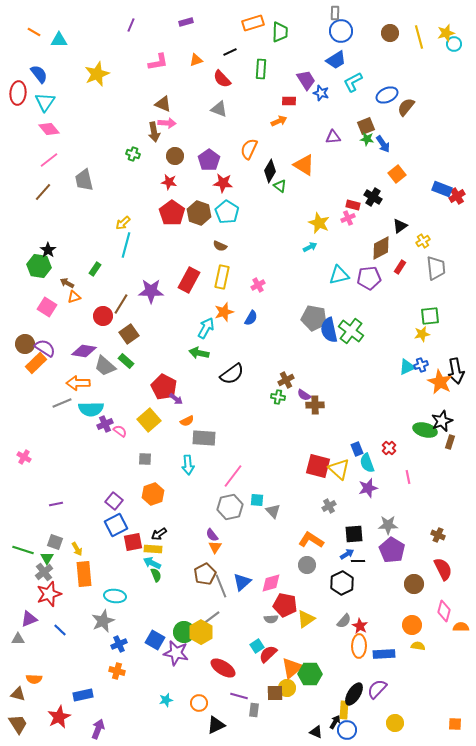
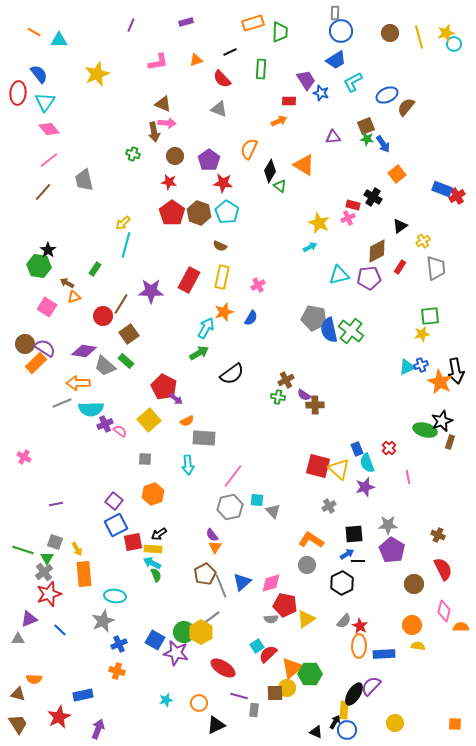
brown diamond at (381, 248): moved 4 px left, 3 px down
green arrow at (199, 353): rotated 138 degrees clockwise
purple star at (368, 488): moved 3 px left, 1 px up
purple semicircle at (377, 689): moved 6 px left, 3 px up
